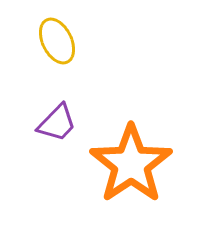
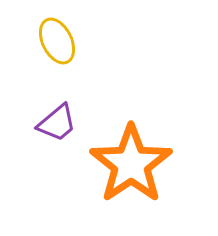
purple trapezoid: rotated 6 degrees clockwise
